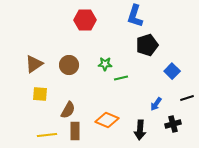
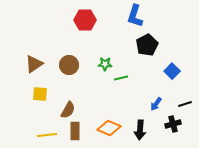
black pentagon: rotated 10 degrees counterclockwise
black line: moved 2 px left, 6 px down
orange diamond: moved 2 px right, 8 px down
